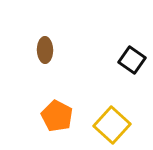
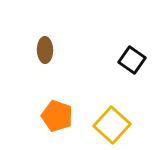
orange pentagon: rotated 8 degrees counterclockwise
